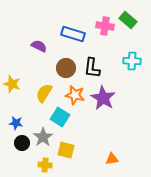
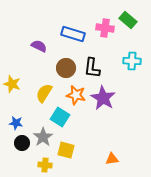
pink cross: moved 2 px down
orange star: moved 1 px right
